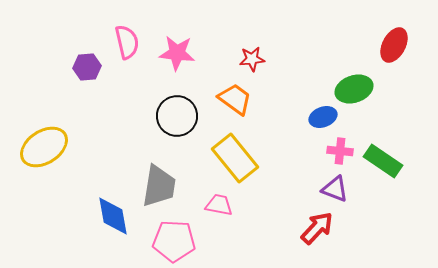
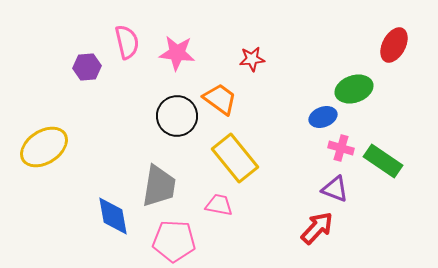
orange trapezoid: moved 15 px left
pink cross: moved 1 px right, 3 px up; rotated 10 degrees clockwise
